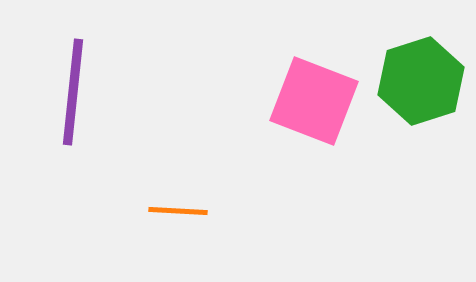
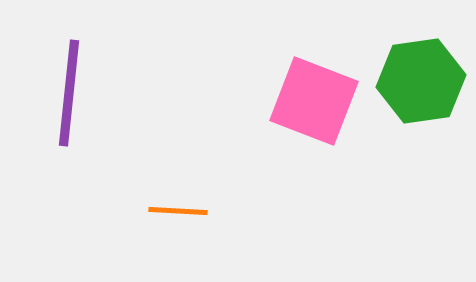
green hexagon: rotated 10 degrees clockwise
purple line: moved 4 px left, 1 px down
